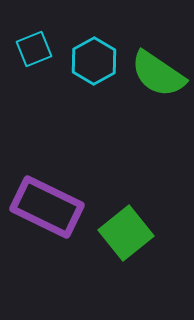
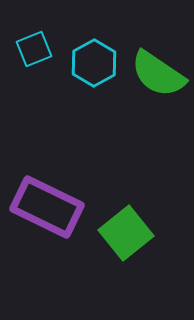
cyan hexagon: moved 2 px down
